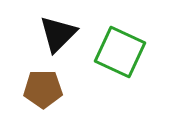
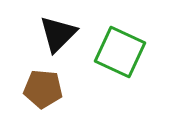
brown pentagon: rotated 6 degrees clockwise
